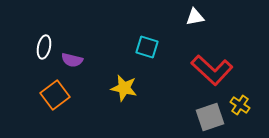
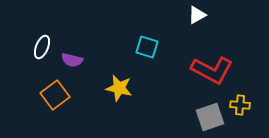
white triangle: moved 2 px right, 2 px up; rotated 18 degrees counterclockwise
white ellipse: moved 2 px left; rotated 10 degrees clockwise
red L-shape: rotated 15 degrees counterclockwise
yellow star: moved 5 px left
yellow cross: rotated 30 degrees counterclockwise
